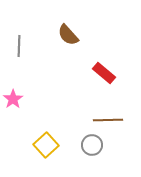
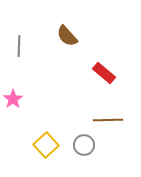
brown semicircle: moved 1 px left, 1 px down
gray circle: moved 8 px left
